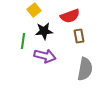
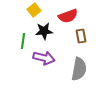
red semicircle: moved 2 px left
brown rectangle: moved 2 px right
purple arrow: moved 1 px left, 2 px down
gray semicircle: moved 6 px left
